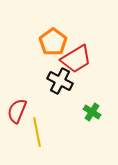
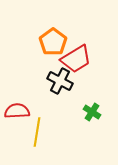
red semicircle: rotated 65 degrees clockwise
yellow line: rotated 20 degrees clockwise
